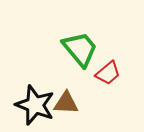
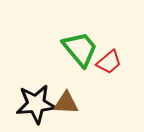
red trapezoid: moved 1 px right, 11 px up
black star: moved 1 px right, 1 px up; rotated 27 degrees counterclockwise
